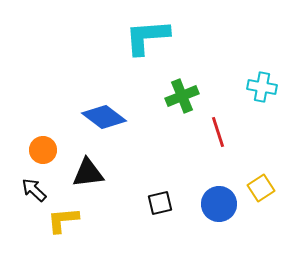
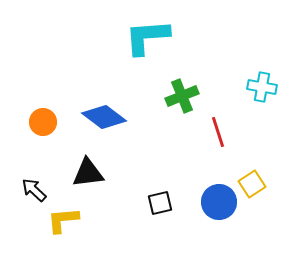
orange circle: moved 28 px up
yellow square: moved 9 px left, 4 px up
blue circle: moved 2 px up
